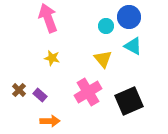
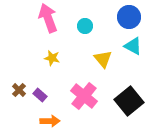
cyan circle: moved 21 px left
pink cross: moved 4 px left, 4 px down; rotated 20 degrees counterclockwise
black square: rotated 16 degrees counterclockwise
